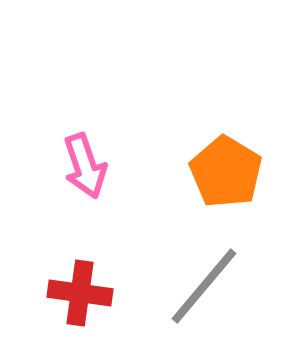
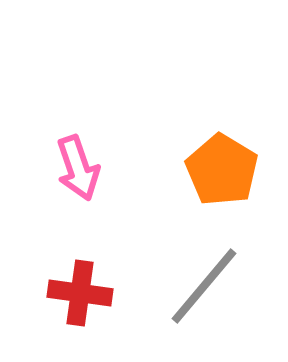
pink arrow: moved 7 px left, 2 px down
orange pentagon: moved 4 px left, 2 px up
